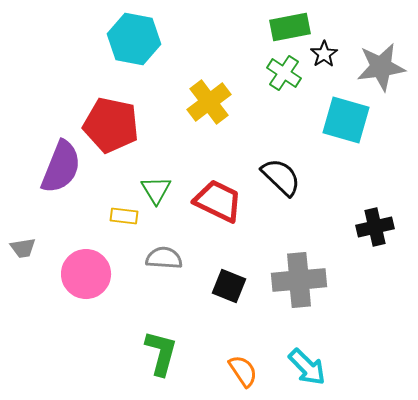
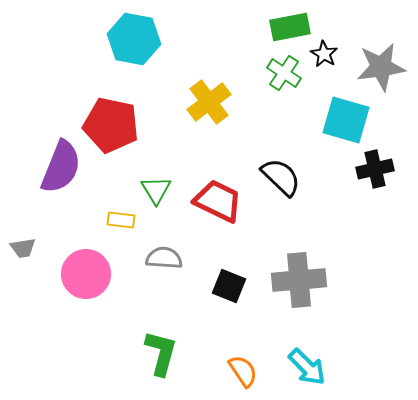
black star: rotated 8 degrees counterclockwise
yellow rectangle: moved 3 px left, 4 px down
black cross: moved 58 px up
